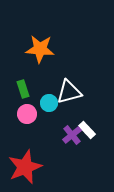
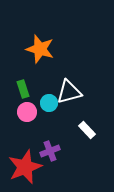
orange star: rotated 12 degrees clockwise
pink circle: moved 2 px up
purple cross: moved 22 px left, 16 px down; rotated 18 degrees clockwise
